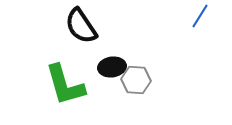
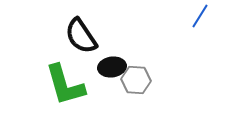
black semicircle: moved 10 px down
